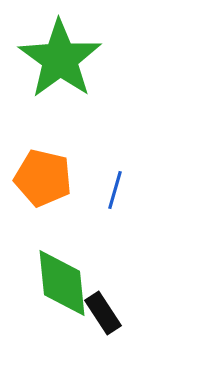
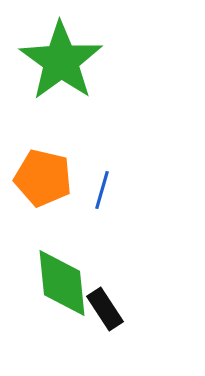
green star: moved 1 px right, 2 px down
blue line: moved 13 px left
black rectangle: moved 2 px right, 4 px up
